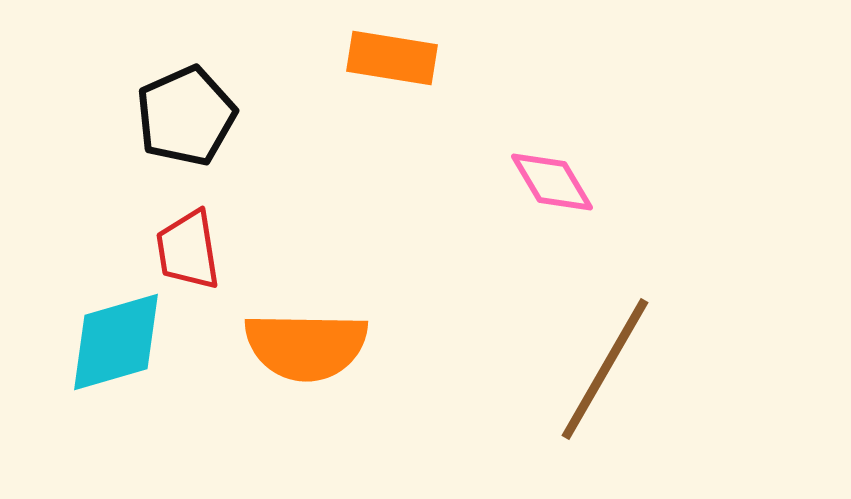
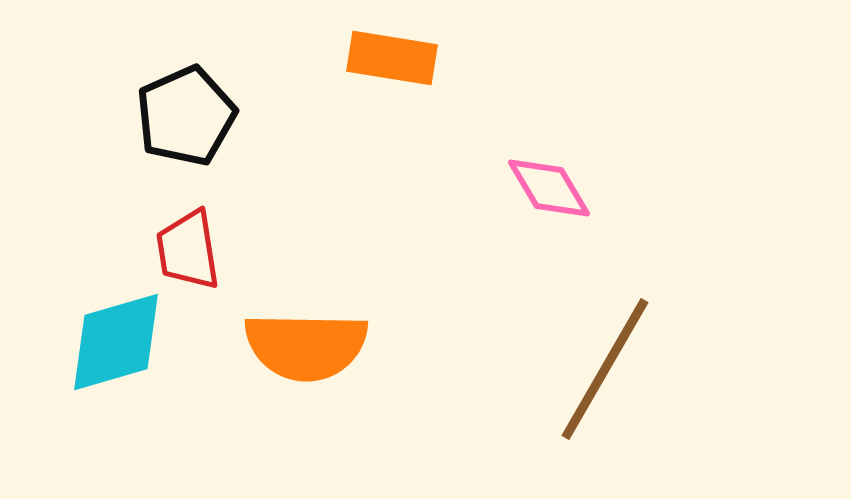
pink diamond: moved 3 px left, 6 px down
